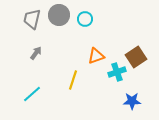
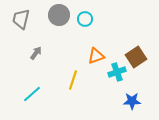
gray trapezoid: moved 11 px left
